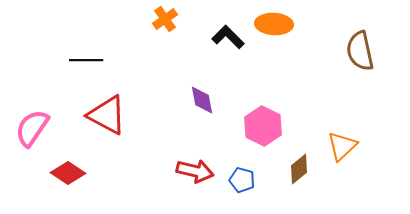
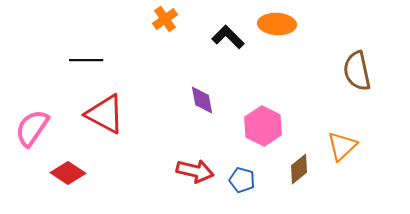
orange ellipse: moved 3 px right
brown semicircle: moved 3 px left, 20 px down
red triangle: moved 2 px left, 1 px up
